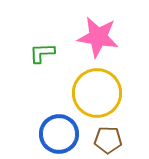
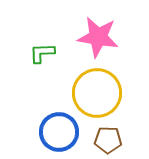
blue circle: moved 2 px up
